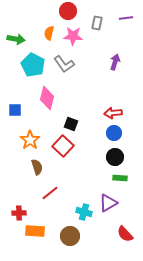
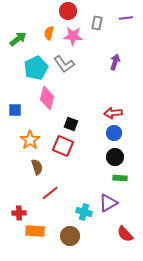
green arrow: moved 2 px right; rotated 48 degrees counterclockwise
cyan pentagon: moved 3 px right, 3 px down; rotated 20 degrees clockwise
red square: rotated 20 degrees counterclockwise
